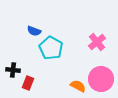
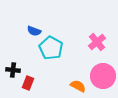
pink circle: moved 2 px right, 3 px up
